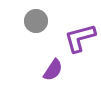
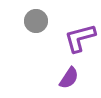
purple semicircle: moved 16 px right, 8 px down
